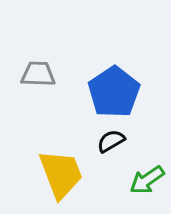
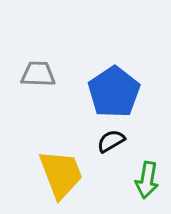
green arrow: rotated 45 degrees counterclockwise
